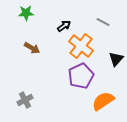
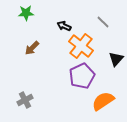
gray line: rotated 16 degrees clockwise
black arrow: rotated 120 degrees counterclockwise
brown arrow: rotated 105 degrees clockwise
purple pentagon: moved 1 px right
